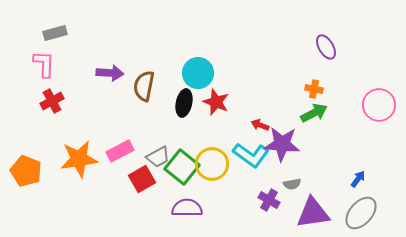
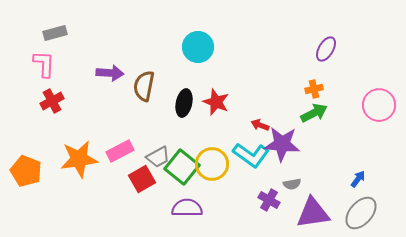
purple ellipse: moved 2 px down; rotated 60 degrees clockwise
cyan circle: moved 26 px up
orange cross: rotated 24 degrees counterclockwise
